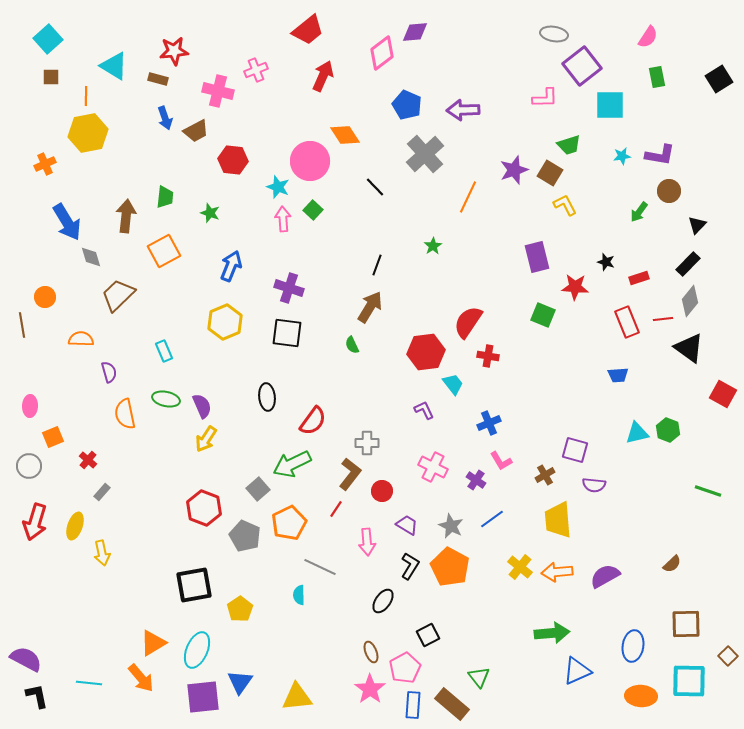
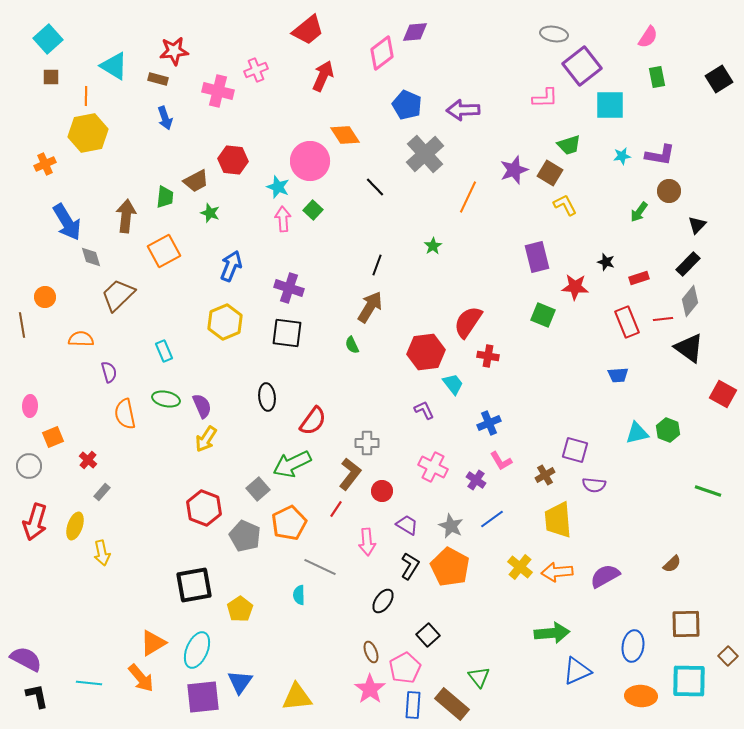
brown trapezoid at (196, 131): moved 50 px down
black square at (428, 635): rotated 15 degrees counterclockwise
